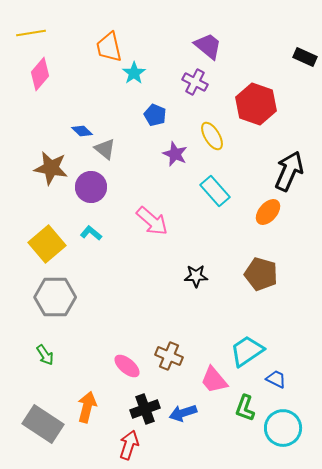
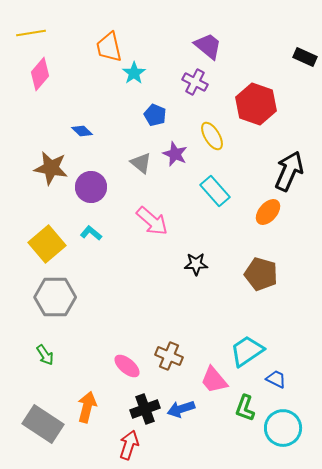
gray triangle: moved 36 px right, 14 px down
black star: moved 12 px up
blue arrow: moved 2 px left, 4 px up
